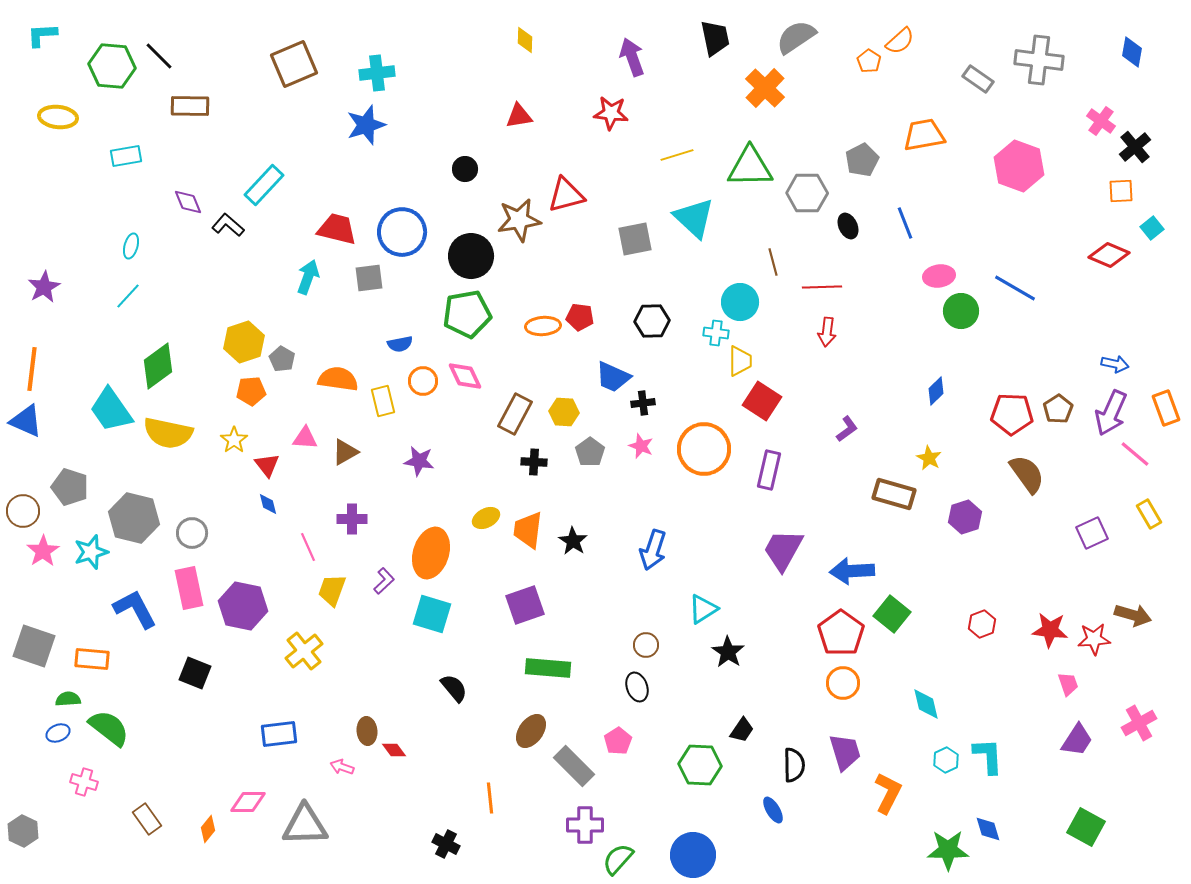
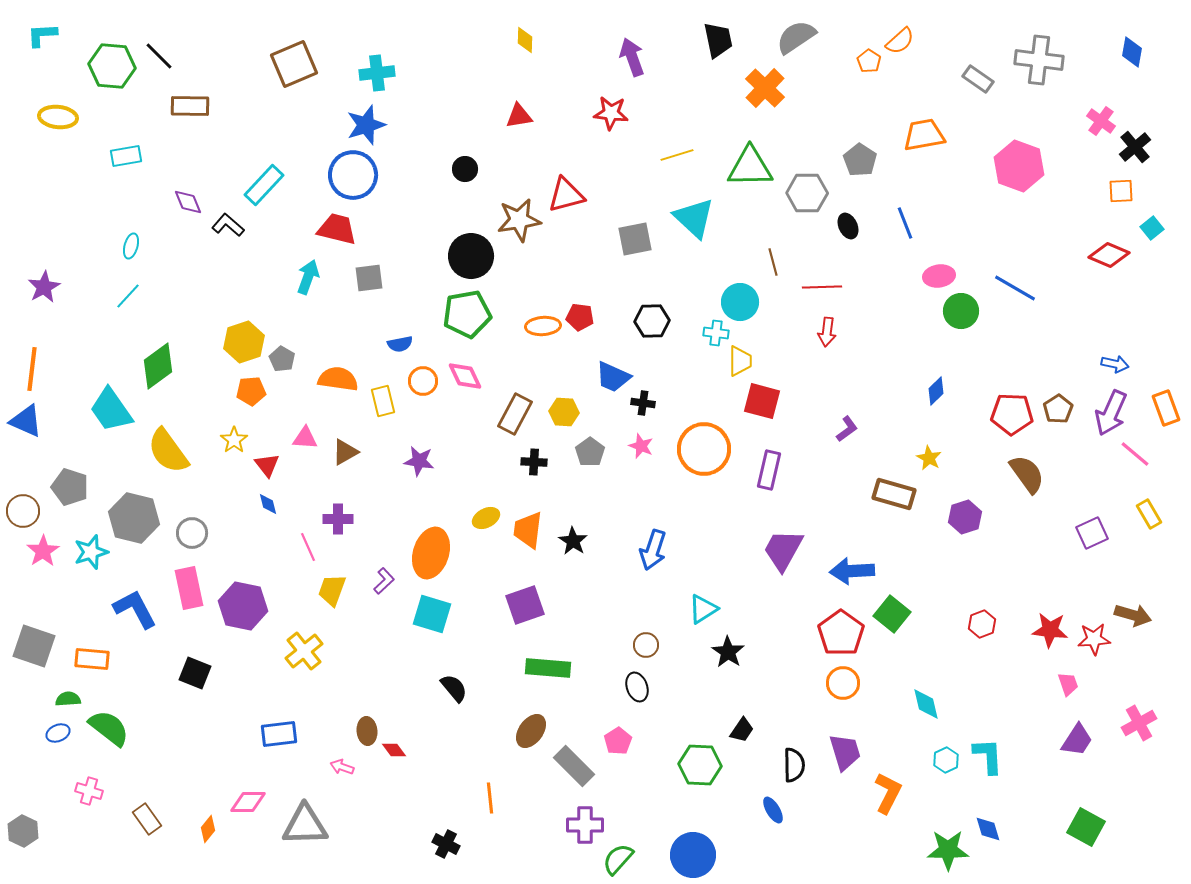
black trapezoid at (715, 38): moved 3 px right, 2 px down
gray pentagon at (862, 160): moved 2 px left; rotated 12 degrees counterclockwise
blue circle at (402, 232): moved 49 px left, 57 px up
red square at (762, 401): rotated 18 degrees counterclockwise
black cross at (643, 403): rotated 15 degrees clockwise
yellow semicircle at (168, 433): moved 18 px down; rotated 42 degrees clockwise
purple cross at (352, 519): moved 14 px left
pink cross at (84, 782): moved 5 px right, 9 px down
